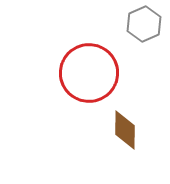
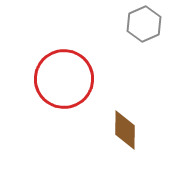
red circle: moved 25 px left, 6 px down
